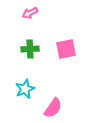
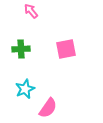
pink arrow: moved 1 px right, 2 px up; rotated 77 degrees clockwise
green cross: moved 9 px left
pink semicircle: moved 5 px left
